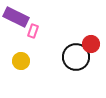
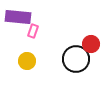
purple rectangle: moved 2 px right; rotated 20 degrees counterclockwise
black circle: moved 2 px down
yellow circle: moved 6 px right
